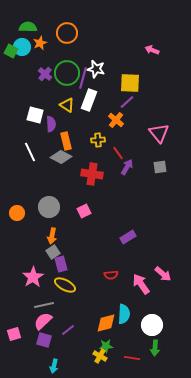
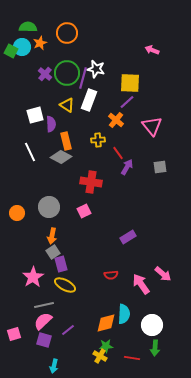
white square at (35, 115): rotated 30 degrees counterclockwise
pink triangle at (159, 133): moved 7 px left, 7 px up
red cross at (92, 174): moved 1 px left, 8 px down
